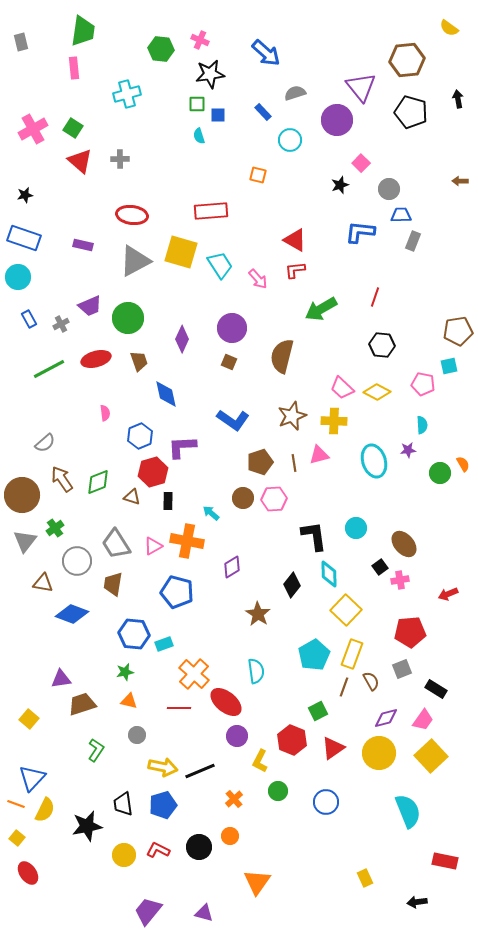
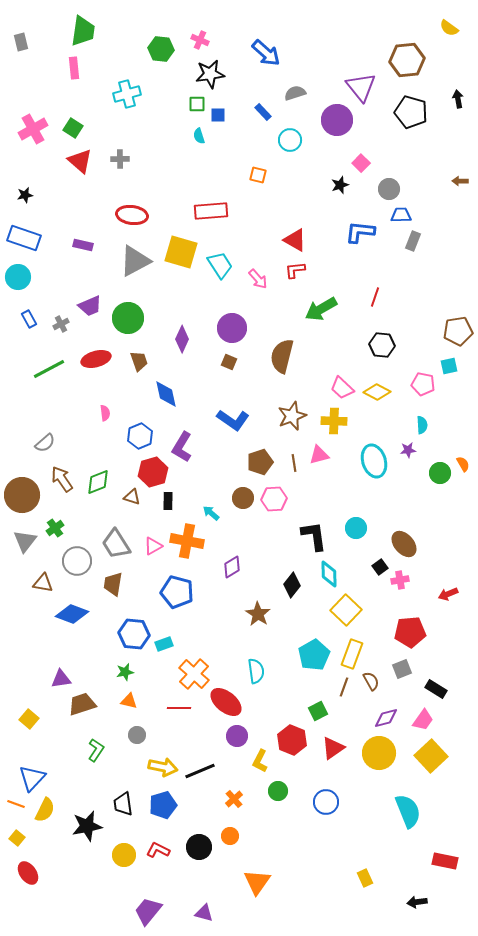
purple L-shape at (182, 447): rotated 56 degrees counterclockwise
